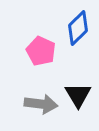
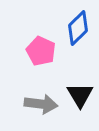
black triangle: moved 2 px right
